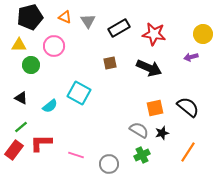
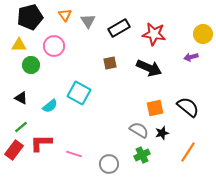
orange triangle: moved 2 px up; rotated 32 degrees clockwise
pink line: moved 2 px left, 1 px up
